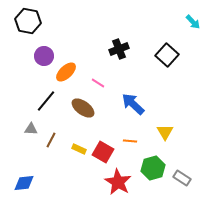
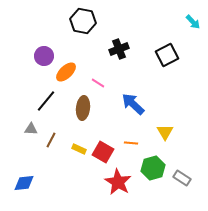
black hexagon: moved 55 px right
black square: rotated 20 degrees clockwise
brown ellipse: rotated 60 degrees clockwise
orange line: moved 1 px right, 2 px down
